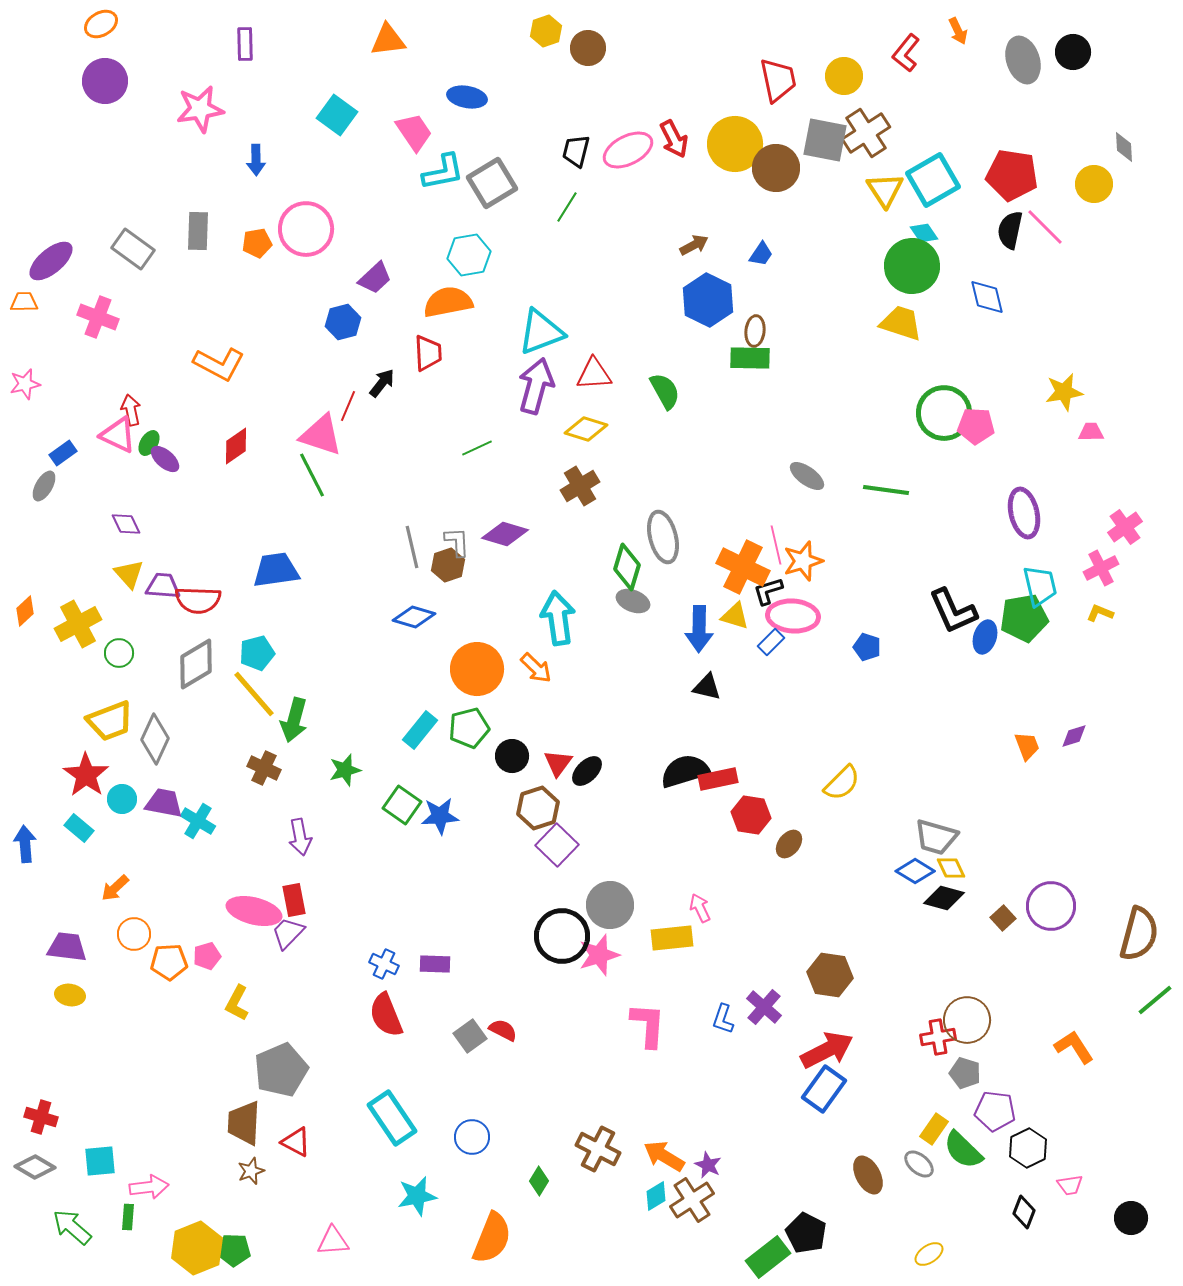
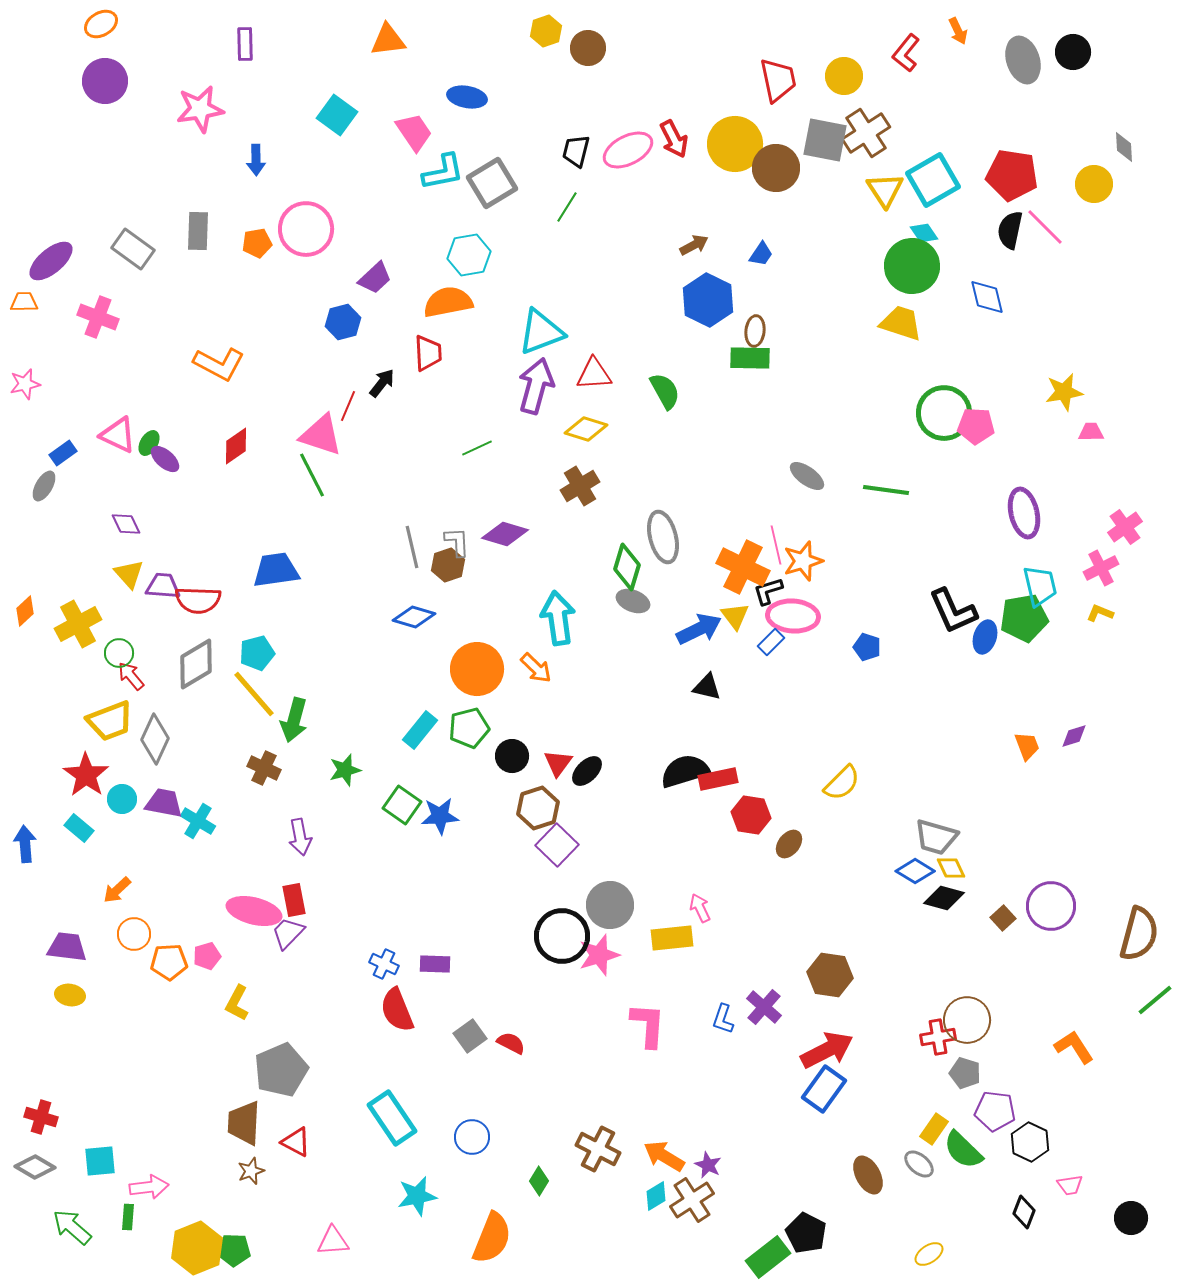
red arrow at (131, 410): moved 266 px down; rotated 28 degrees counterclockwise
yellow triangle at (735, 616): rotated 36 degrees clockwise
blue arrow at (699, 629): rotated 117 degrees counterclockwise
orange arrow at (115, 888): moved 2 px right, 2 px down
red semicircle at (386, 1015): moved 11 px right, 5 px up
red semicircle at (503, 1030): moved 8 px right, 13 px down
black hexagon at (1028, 1148): moved 2 px right, 6 px up; rotated 9 degrees counterclockwise
